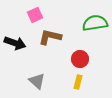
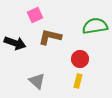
green semicircle: moved 3 px down
yellow rectangle: moved 1 px up
